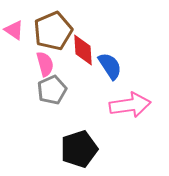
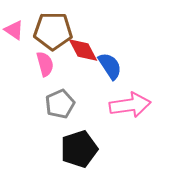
brown pentagon: rotated 24 degrees clockwise
red diamond: rotated 24 degrees counterclockwise
gray pentagon: moved 8 px right, 14 px down
